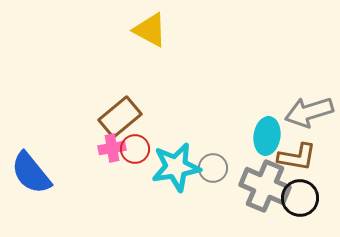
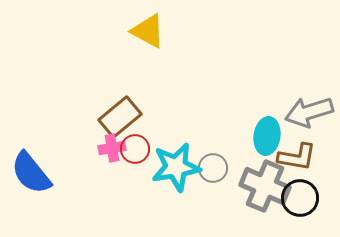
yellow triangle: moved 2 px left, 1 px down
